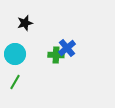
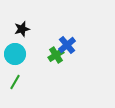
black star: moved 3 px left, 6 px down
blue cross: moved 3 px up
green cross: rotated 35 degrees counterclockwise
